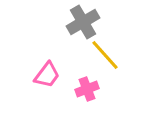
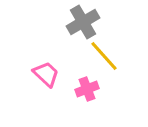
yellow line: moved 1 px left, 1 px down
pink trapezoid: moved 1 px left, 1 px up; rotated 84 degrees counterclockwise
